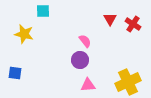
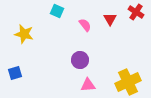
cyan square: moved 14 px right; rotated 24 degrees clockwise
red cross: moved 3 px right, 12 px up
pink semicircle: moved 16 px up
blue square: rotated 24 degrees counterclockwise
